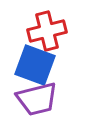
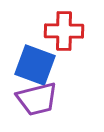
red cross: moved 17 px right; rotated 15 degrees clockwise
